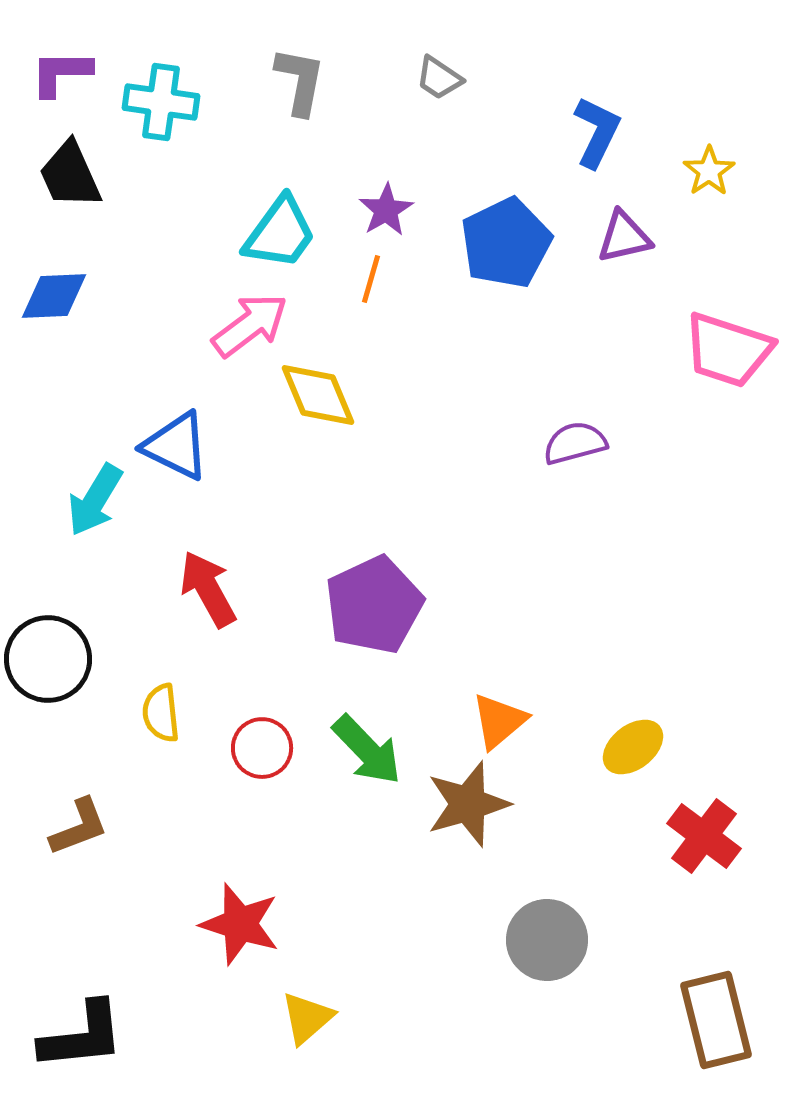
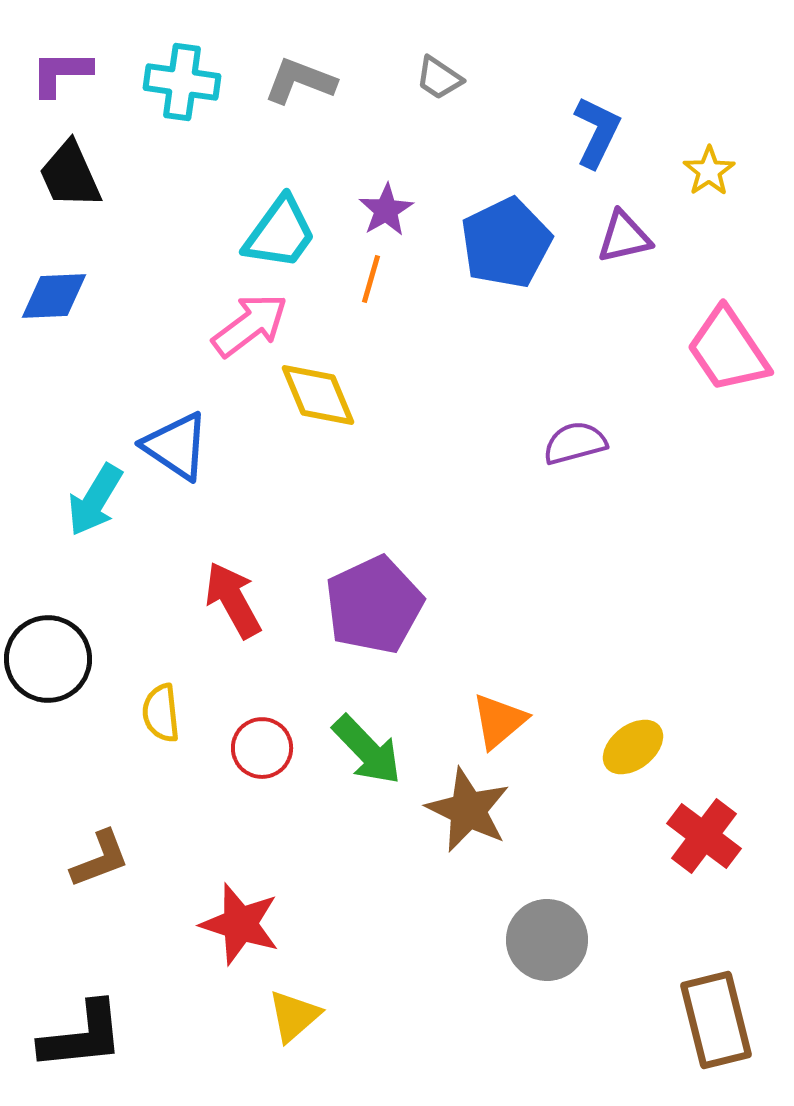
gray L-shape: rotated 80 degrees counterclockwise
cyan cross: moved 21 px right, 20 px up
pink trapezoid: rotated 38 degrees clockwise
blue triangle: rotated 8 degrees clockwise
red arrow: moved 25 px right, 11 px down
brown star: moved 6 px down; rotated 30 degrees counterclockwise
brown L-shape: moved 21 px right, 32 px down
yellow triangle: moved 13 px left, 2 px up
